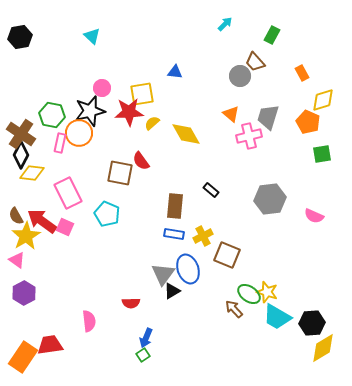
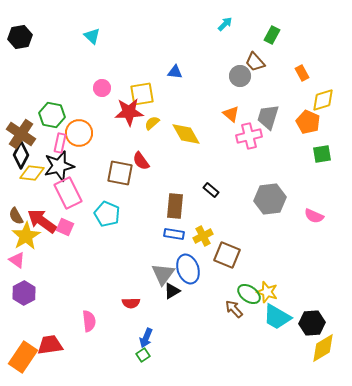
black star at (90, 111): moved 31 px left, 55 px down
